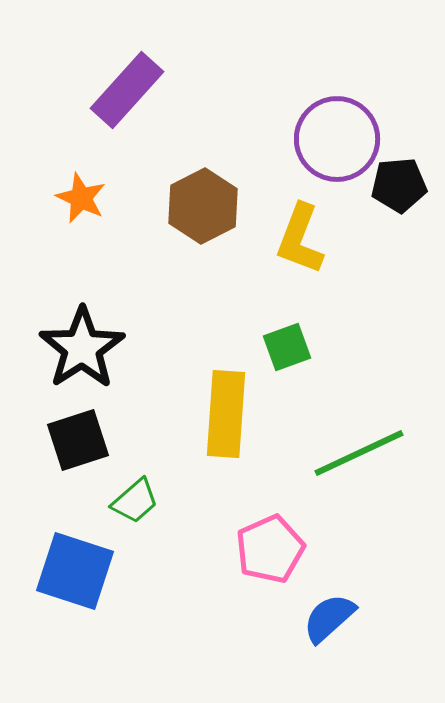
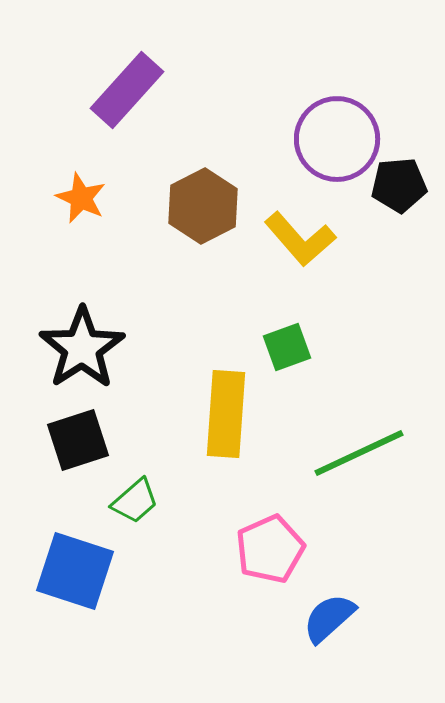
yellow L-shape: rotated 62 degrees counterclockwise
